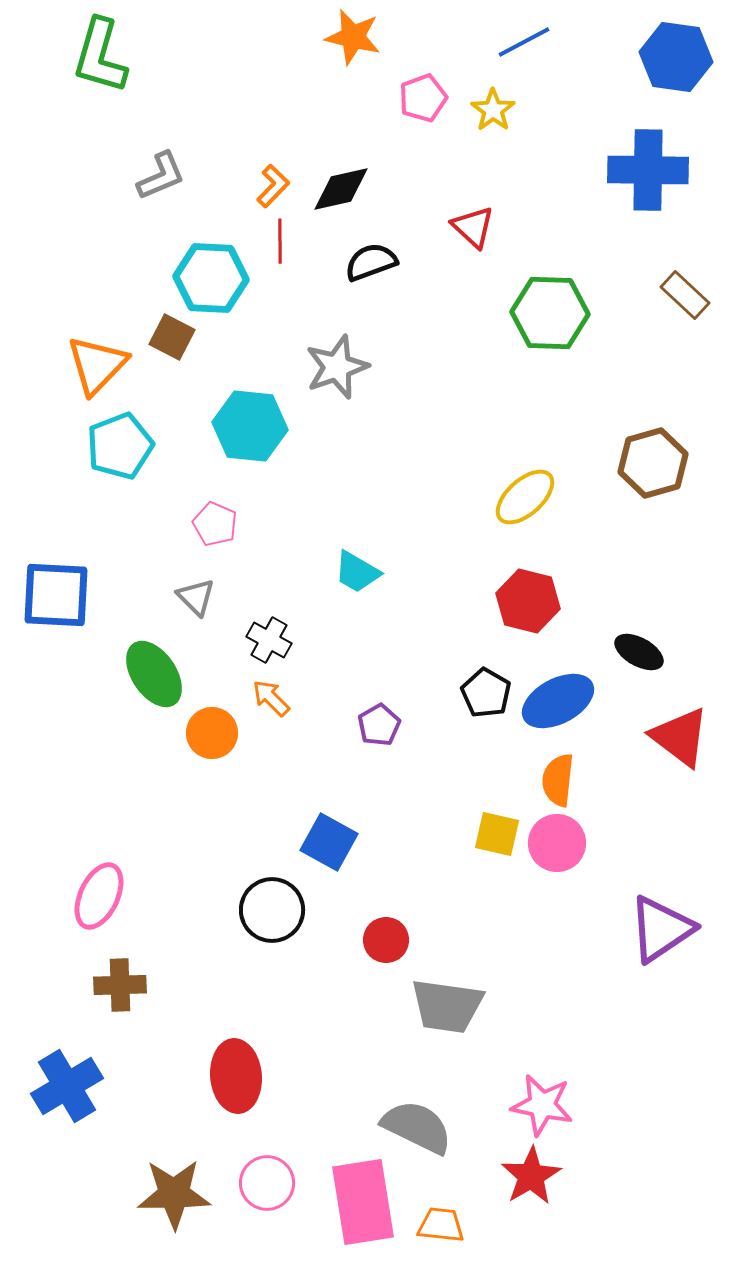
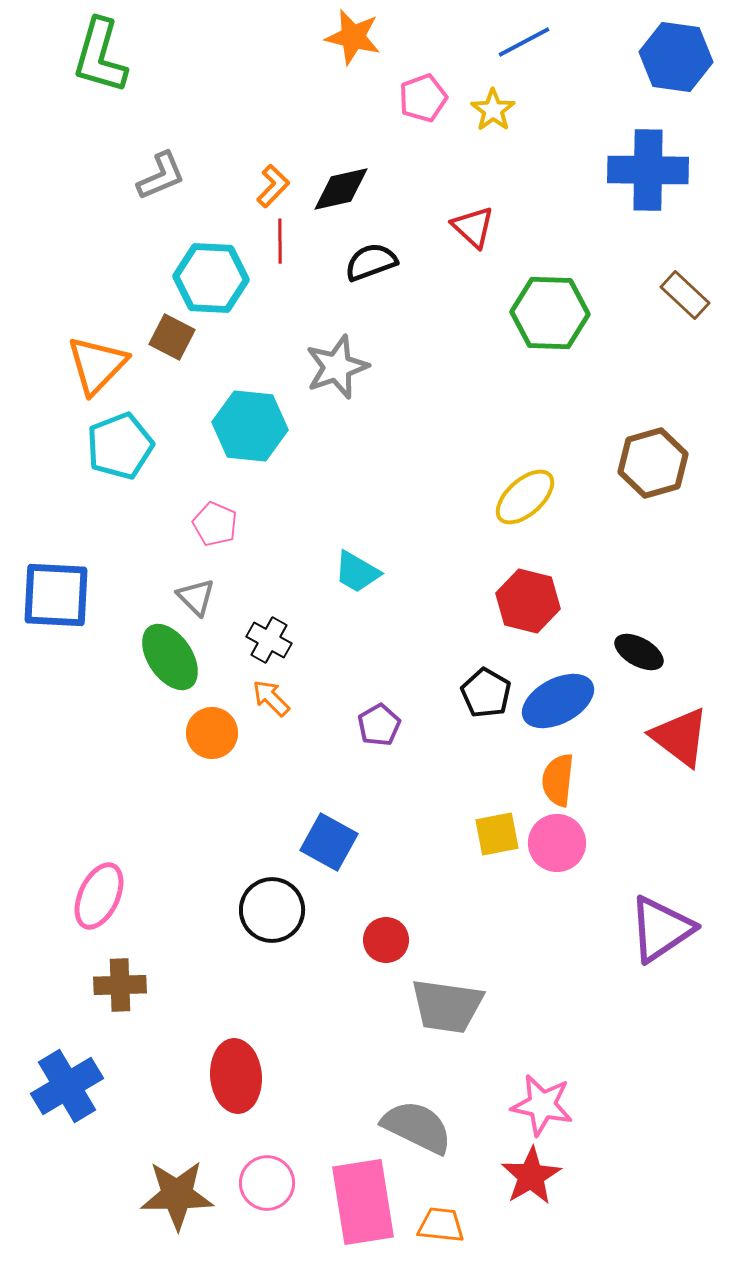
green ellipse at (154, 674): moved 16 px right, 17 px up
yellow square at (497, 834): rotated 24 degrees counterclockwise
brown star at (174, 1194): moved 3 px right, 1 px down
